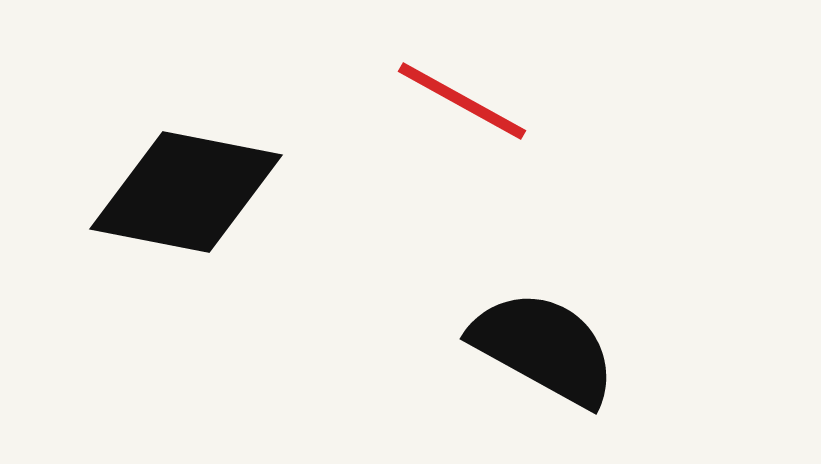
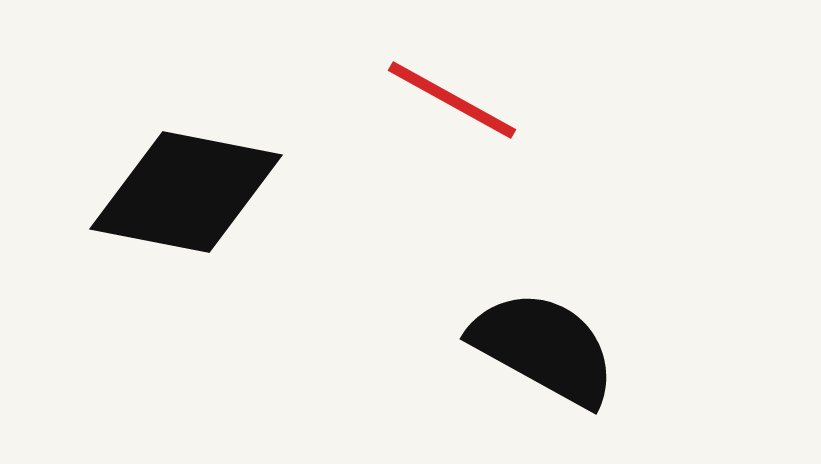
red line: moved 10 px left, 1 px up
